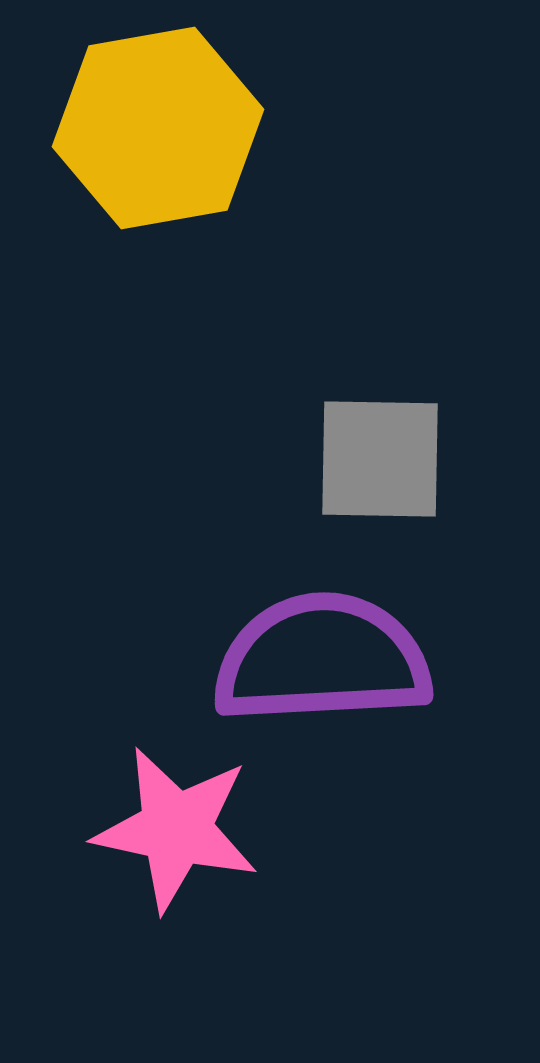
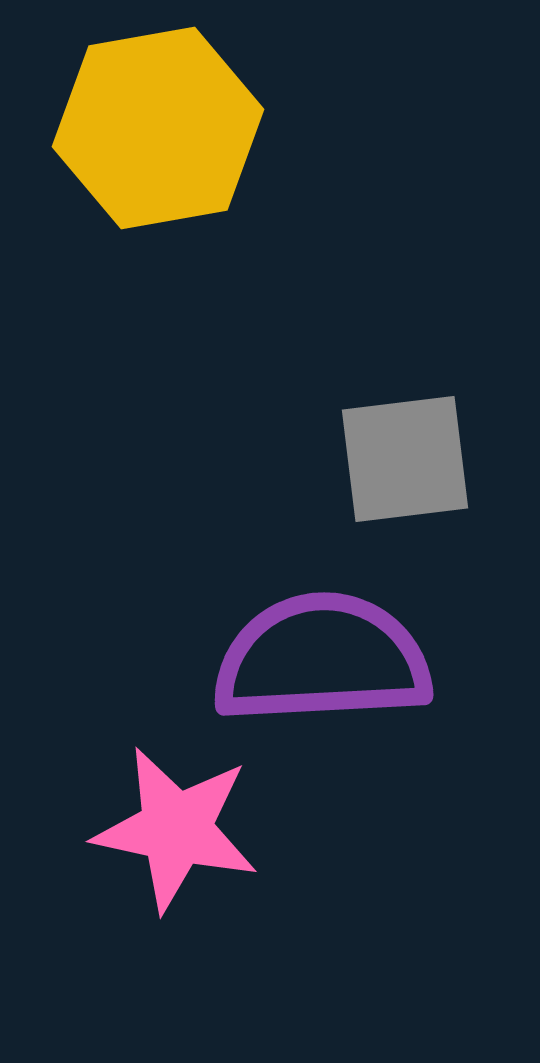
gray square: moved 25 px right; rotated 8 degrees counterclockwise
